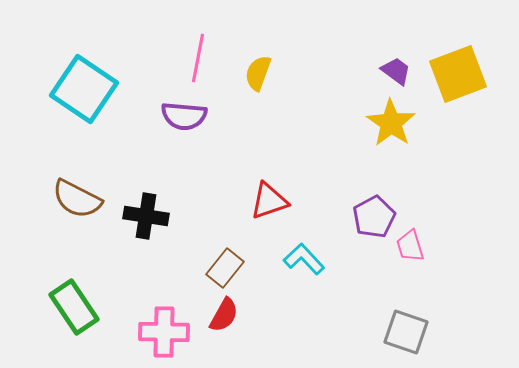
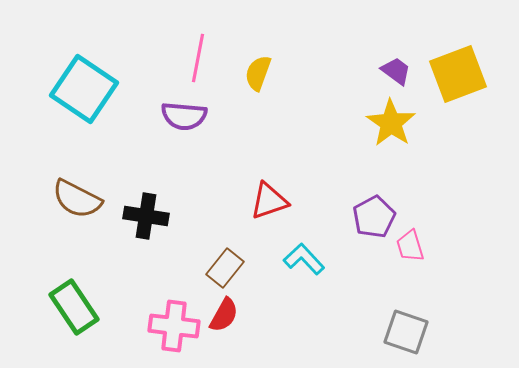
pink cross: moved 10 px right, 6 px up; rotated 6 degrees clockwise
